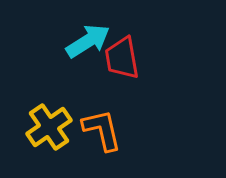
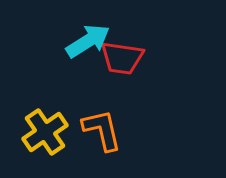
red trapezoid: rotated 72 degrees counterclockwise
yellow cross: moved 4 px left, 5 px down
